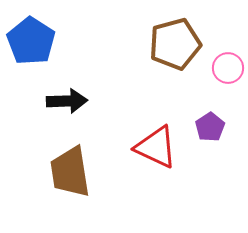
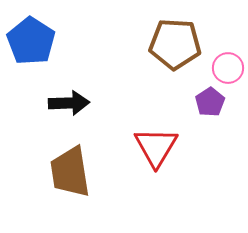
brown pentagon: rotated 18 degrees clockwise
black arrow: moved 2 px right, 2 px down
purple pentagon: moved 25 px up
red triangle: rotated 36 degrees clockwise
